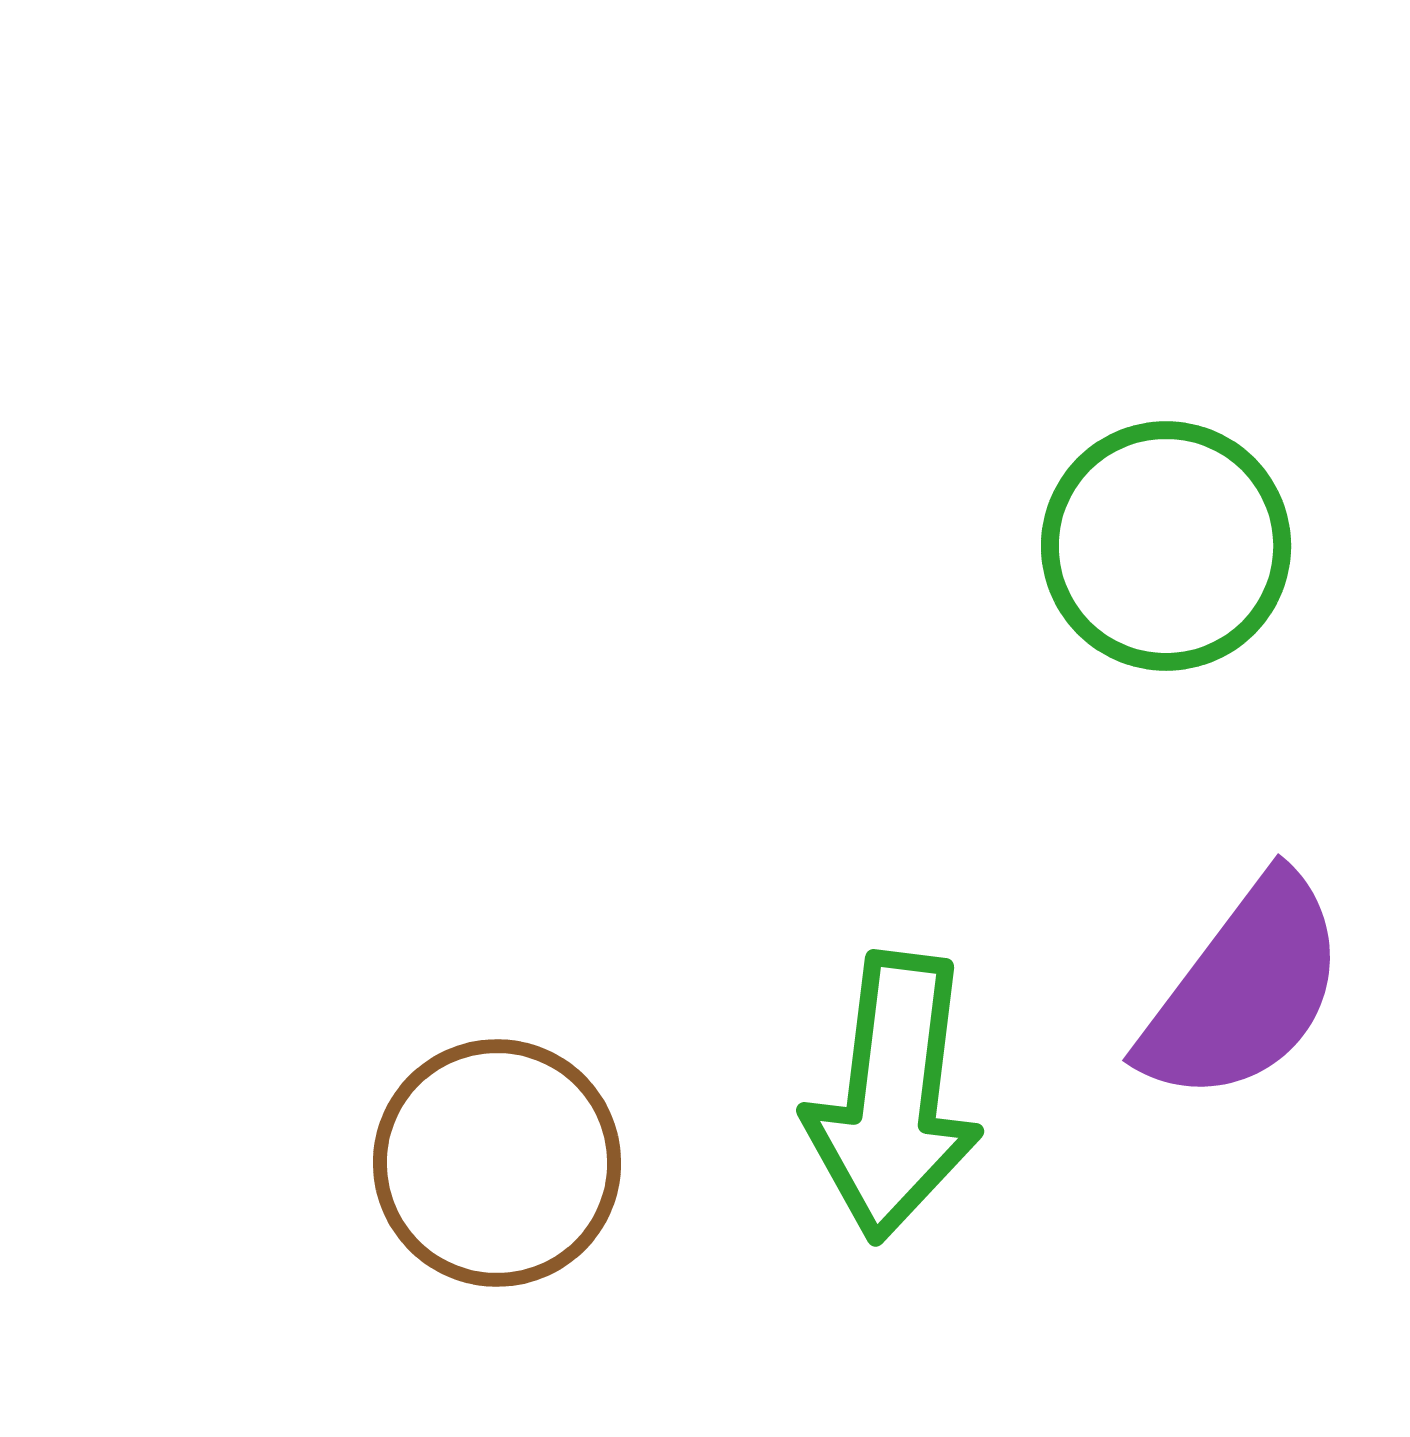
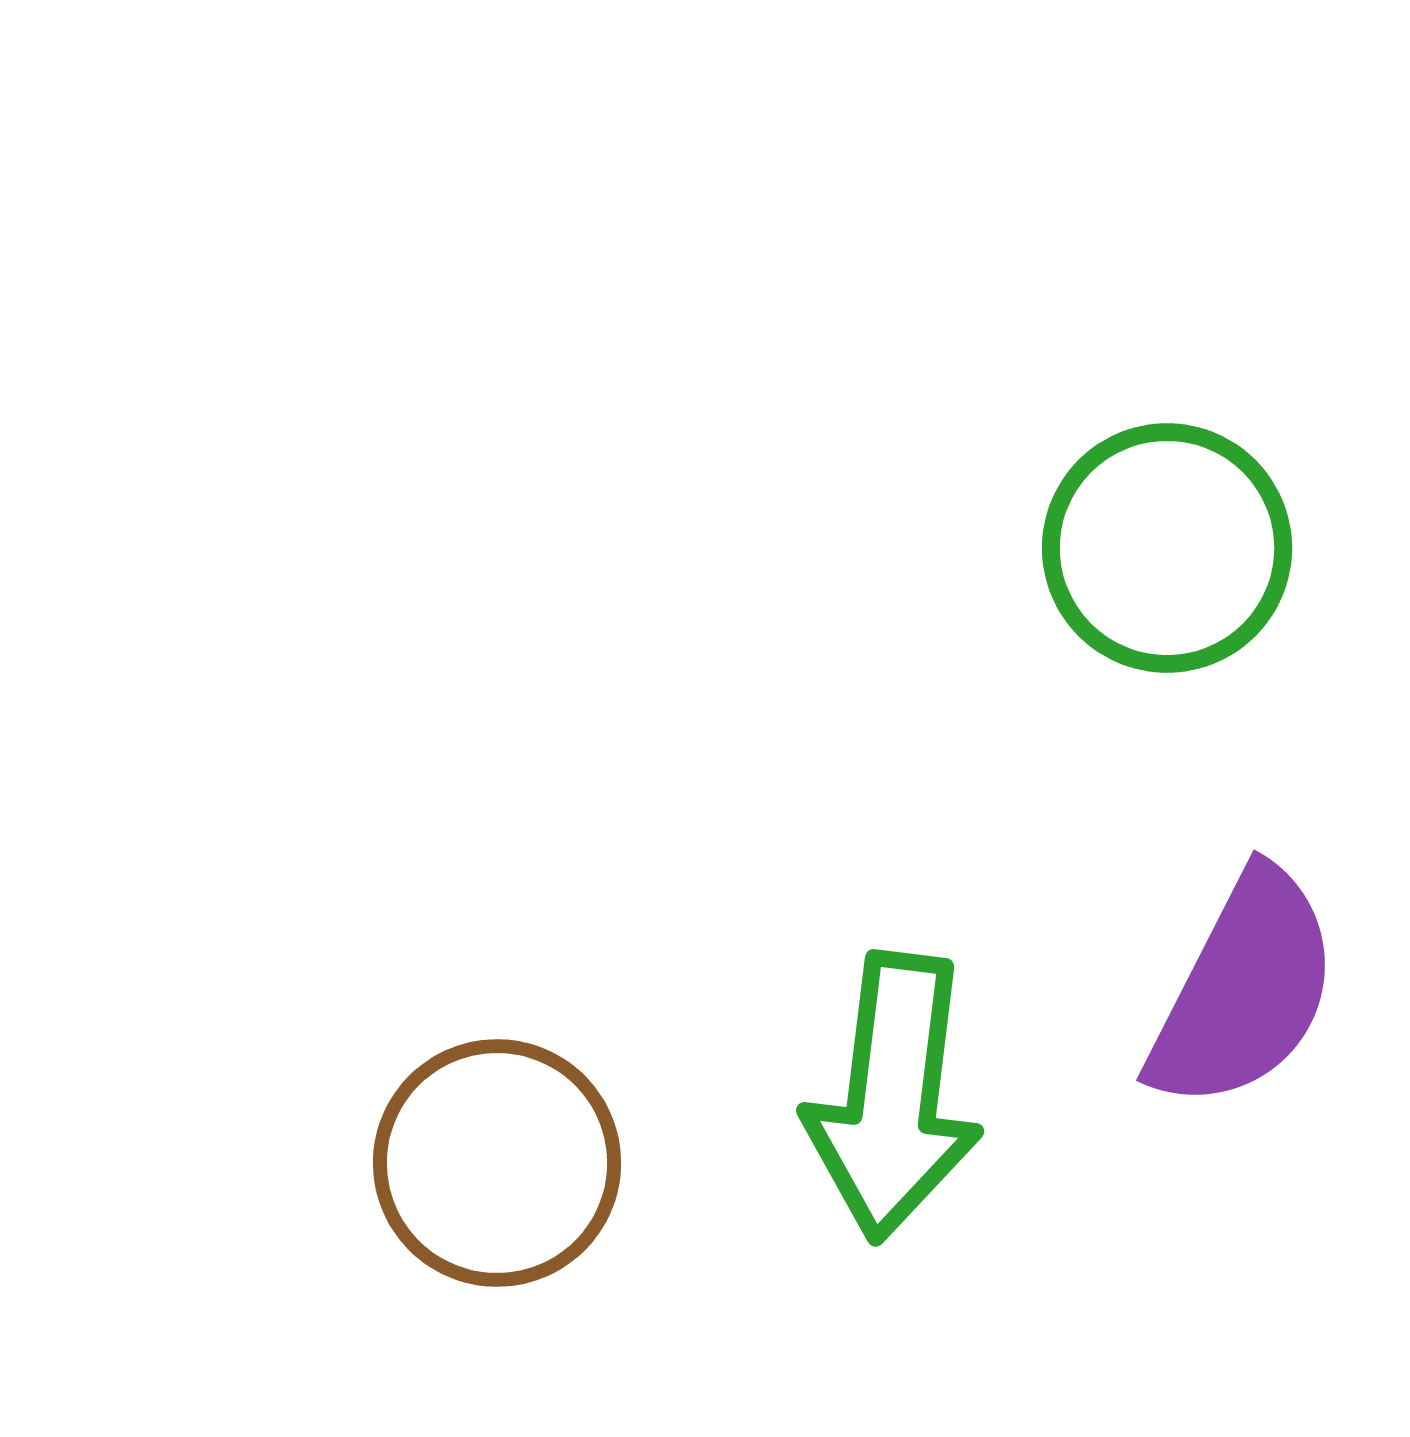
green circle: moved 1 px right, 2 px down
purple semicircle: rotated 10 degrees counterclockwise
